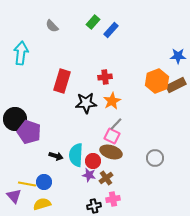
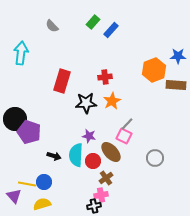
orange hexagon: moved 3 px left, 11 px up
brown rectangle: rotated 30 degrees clockwise
gray line: moved 11 px right
pink square: moved 12 px right
brown ellipse: rotated 30 degrees clockwise
black arrow: moved 2 px left
purple star: moved 39 px up
pink cross: moved 12 px left, 4 px up
